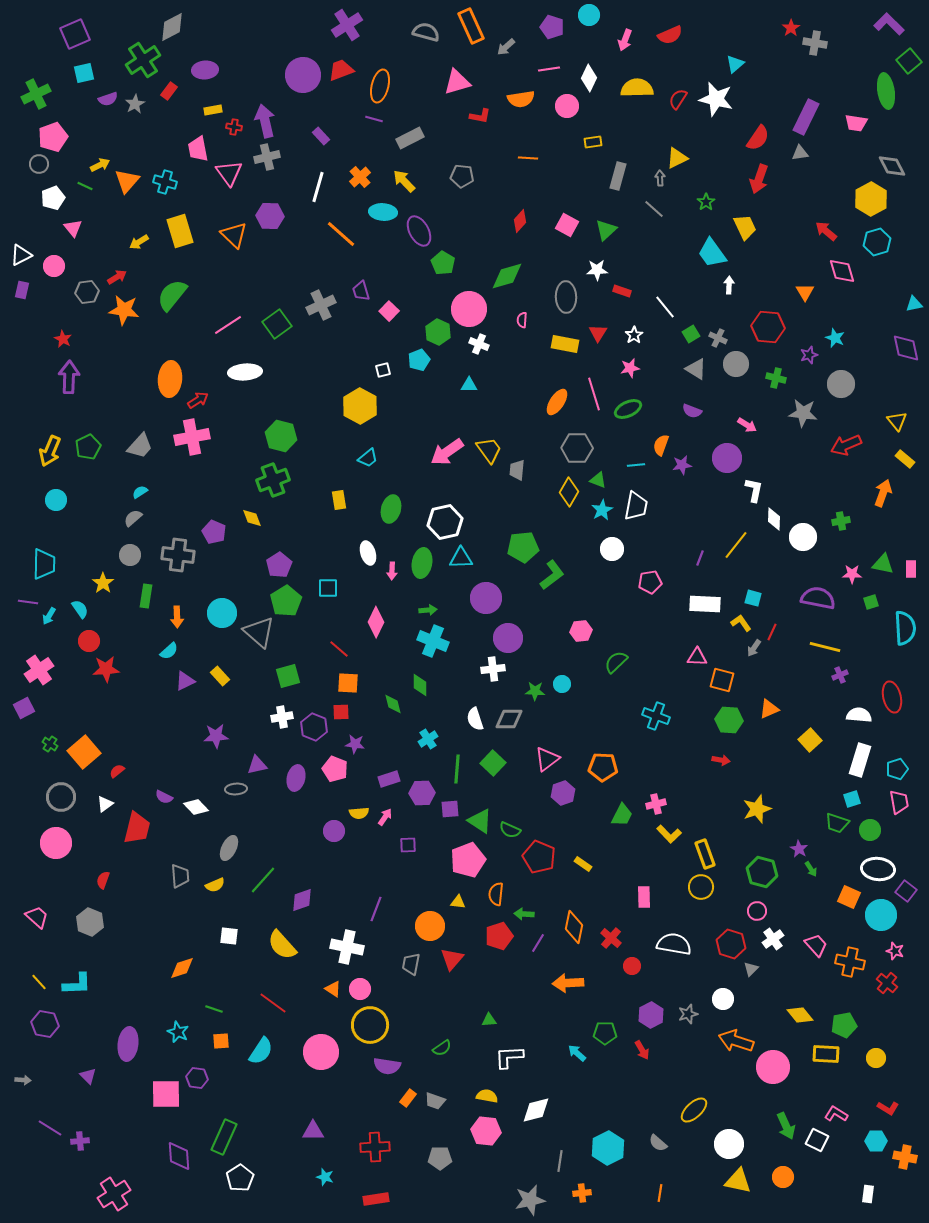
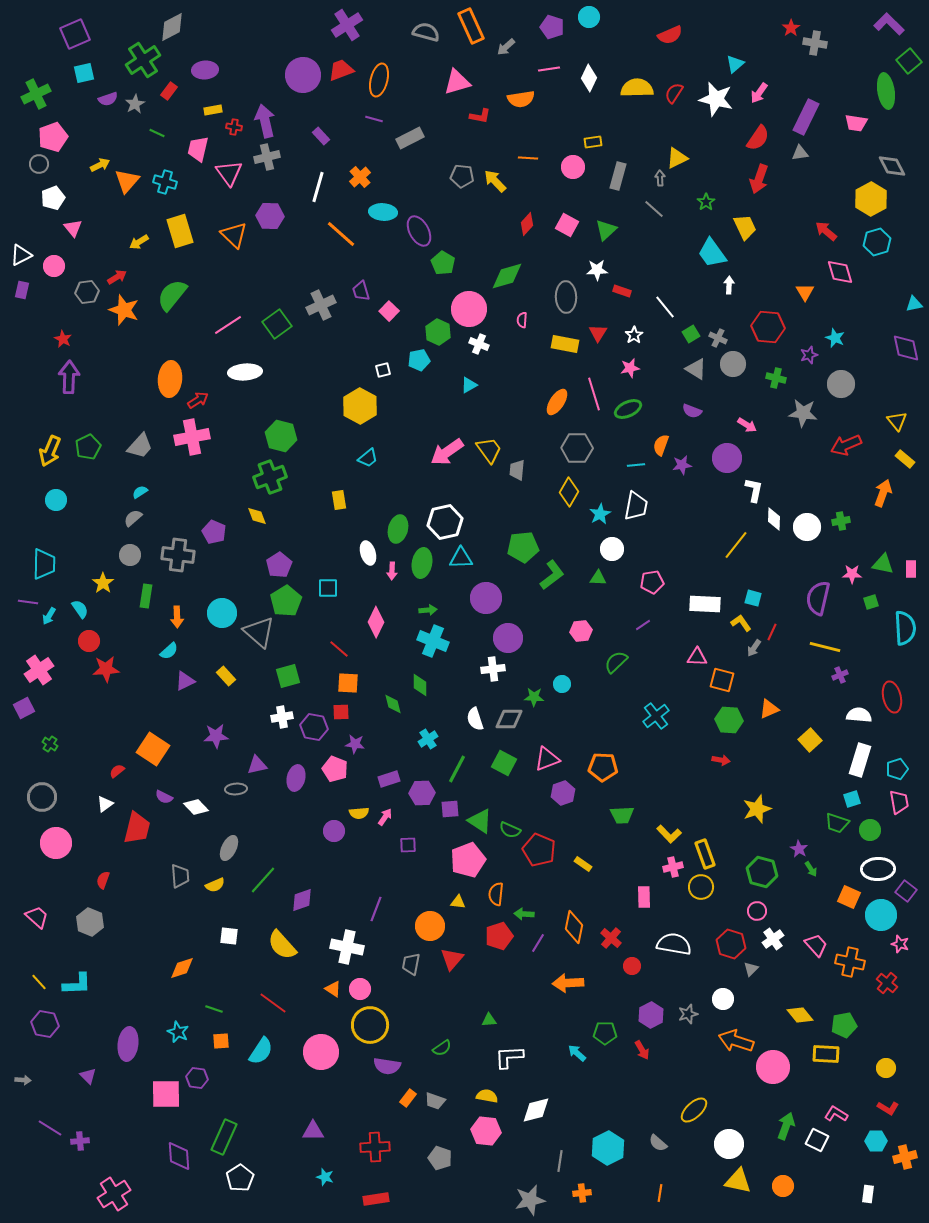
cyan circle at (589, 15): moved 2 px down
pink arrow at (625, 40): moved 134 px right, 53 px down; rotated 15 degrees clockwise
orange ellipse at (380, 86): moved 1 px left, 6 px up
red semicircle at (678, 99): moved 4 px left, 6 px up
pink circle at (567, 106): moved 6 px right, 61 px down
pink trapezoid at (198, 149): rotated 24 degrees clockwise
yellow arrow at (404, 181): moved 91 px right
green line at (85, 186): moved 72 px right, 53 px up
red diamond at (520, 221): moved 7 px right, 3 px down
pink diamond at (842, 271): moved 2 px left, 1 px down
orange star at (124, 310): rotated 12 degrees clockwise
cyan pentagon at (419, 360): rotated 10 degrees clockwise
gray circle at (736, 364): moved 3 px left
cyan triangle at (469, 385): rotated 30 degrees counterclockwise
green cross at (273, 480): moved 3 px left, 3 px up
green triangle at (598, 480): moved 98 px down; rotated 18 degrees counterclockwise
green ellipse at (391, 509): moved 7 px right, 20 px down
cyan star at (602, 510): moved 2 px left, 4 px down
yellow diamond at (252, 518): moved 5 px right, 2 px up
white circle at (803, 537): moved 4 px right, 10 px up
purple line at (700, 558): moved 57 px left, 67 px down; rotated 35 degrees clockwise
pink pentagon at (650, 582): moved 2 px right
purple semicircle at (818, 598): rotated 88 degrees counterclockwise
yellow rectangle at (220, 676): moved 6 px right
green star at (535, 691): moved 1 px left, 6 px down
cyan cross at (656, 716): rotated 32 degrees clockwise
purple hexagon at (314, 727): rotated 12 degrees counterclockwise
orange square at (84, 752): moved 69 px right, 3 px up; rotated 16 degrees counterclockwise
pink triangle at (547, 759): rotated 16 degrees clockwise
green square at (493, 763): moved 11 px right; rotated 15 degrees counterclockwise
green line at (457, 769): rotated 24 degrees clockwise
gray circle at (61, 797): moved 19 px left
pink cross at (656, 804): moved 17 px right, 63 px down
green trapezoid at (622, 815): rotated 60 degrees clockwise
red pentagon at (539, 857): moved 7 px up
white ellipse at (878, 869): rotated 8 degrees counterclockwise
pink star at (895, 951): moved 5 px right, 7 px up
yellow circle at (876, 1058): moved 10 px right, 10 px down
green arrow at (786, 1126): rotated 136 degrees counterclockwise
orange cross at (905, 1157): rotated 25 degrees counterclockwise
gray pentagon at (440, 1158): rotated 20 degrees clockwise
orange circle at (783, 1177): moved 9 px down
